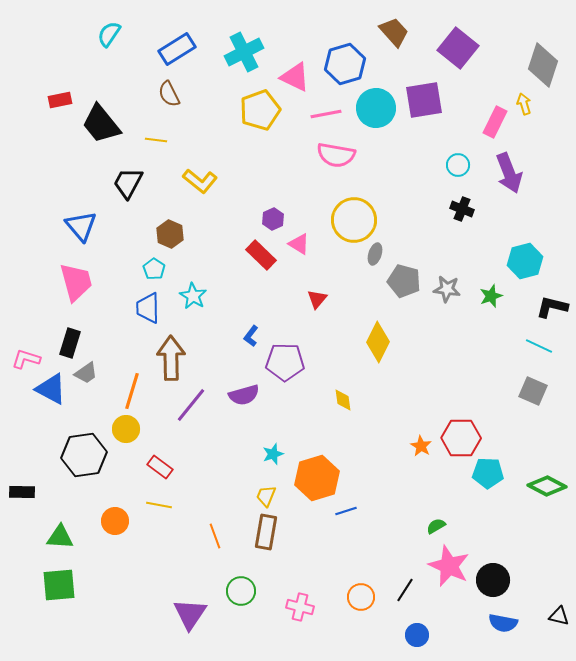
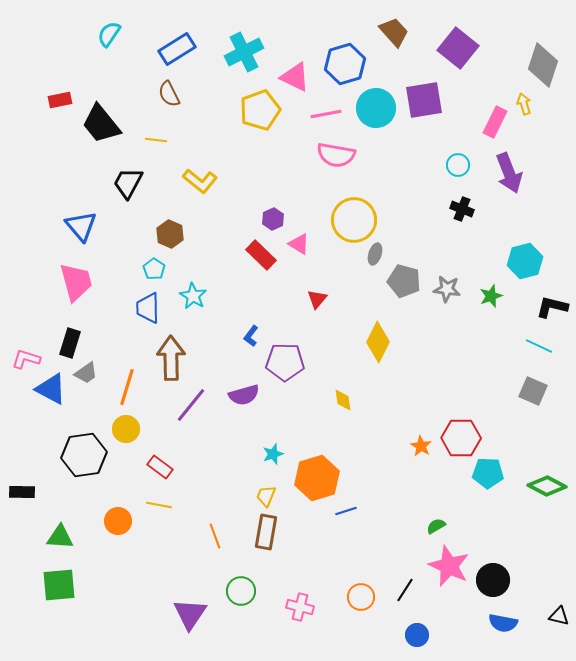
orange line at (132, 391): moved 5 px left, 4 px up
orange circle at (115, 521): moved 3 px right
